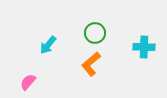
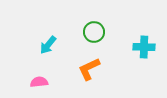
green circle: moved 1 px left, 1 px up
orange L-shape: moved 2 px left, 5 px down; rotated 15 degrees clockwise
pink semicircle: moved 11 px right; rotated 42 degrees clockwise
